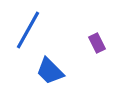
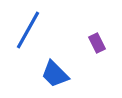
blue trapezoid: moved 5 px right, 3 px down
